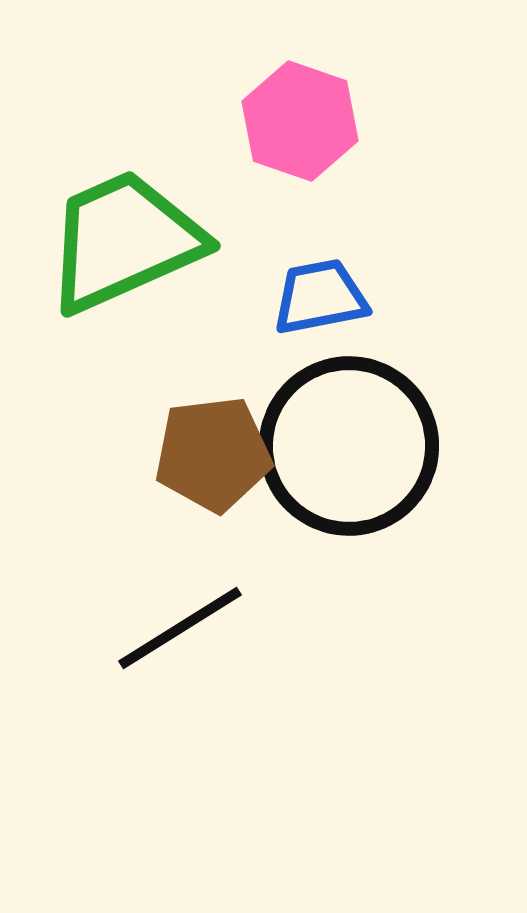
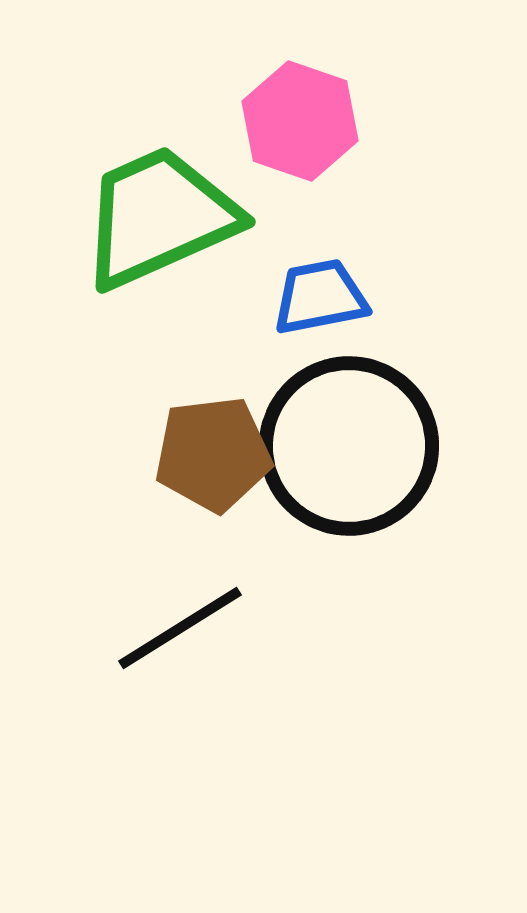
green trapezoid: moved 35 px right, 24 px up
